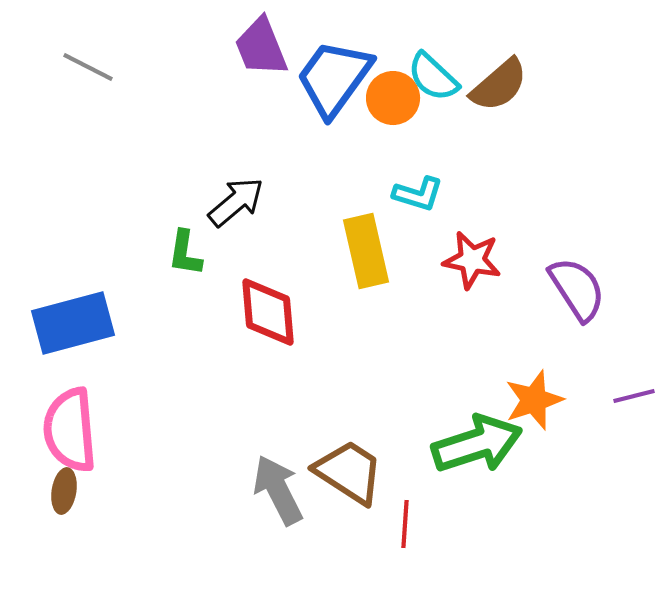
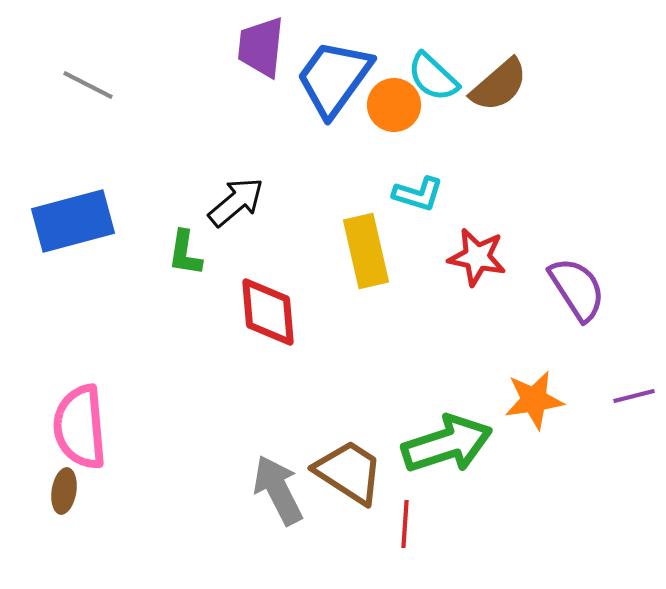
purple trapezoid: rotated 28 degrees clockwise
gray line: moved 18 px down
orange circle: moved 1 px right, 7 px down
red star: moved 5 px right, 3 px up
blue rectangle: moved 102 px up
orange star: rotated 10 degrees clockwise
pink semicircle: moved 10 px right, 3 px up
green arrow: moved 30 px left
